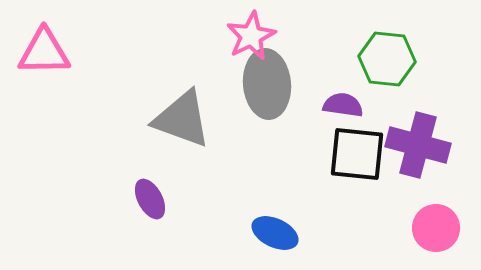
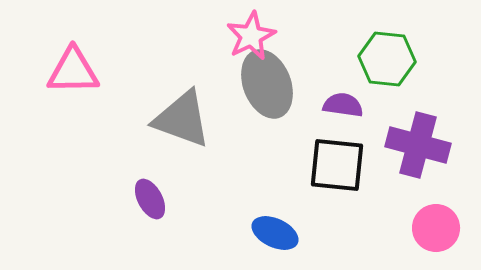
pink triangle: moved 29 px right, 19 px down
gray ellipse: rotated 16 degrees counterclockwise
black square: moved 20 px left, 11 px down
